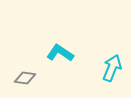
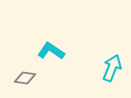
cyan L-shape: moved 9 px left, 2 px up
